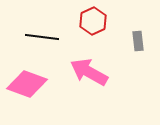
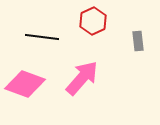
pink arrow: moved 7 px left, 6 px down; rotated 102 degrees clockwise
pink diamond: moved 2 px left
